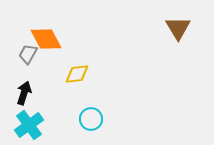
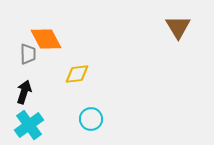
brown triangle: moved 1 px up
gray trapezoid: rotated 150 degrees clockwise
black arrow: moved 1 px up
